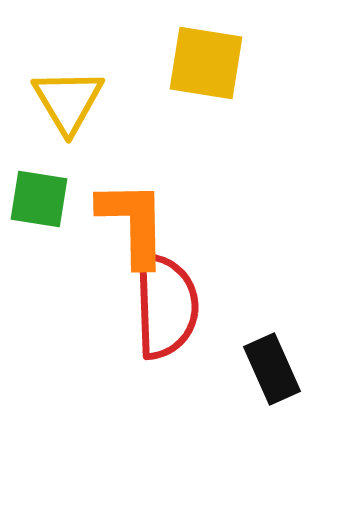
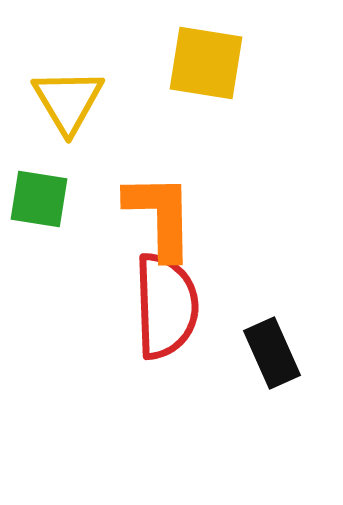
orange L-shape: moved 27 px right, 7 px up
black rectangle: moved 16 px up
